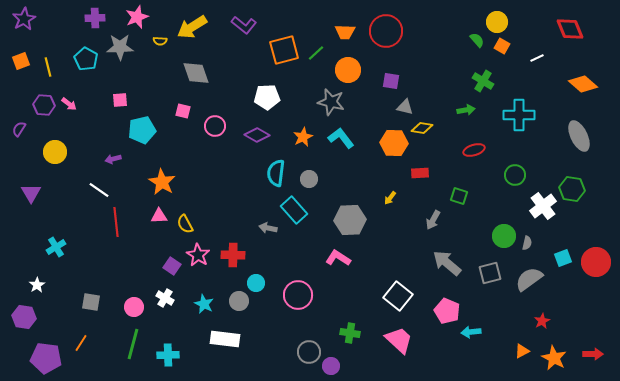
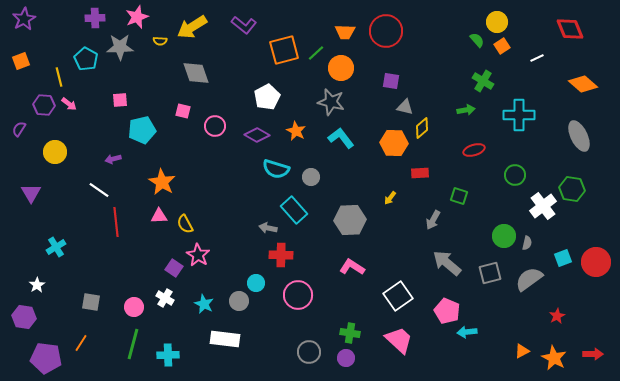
orange square at (502, 46): rotated 28 degrees clockwise
yellow line at (48, 67): moved 11 px right, 10 px down
orange circle at (348, 70): moved 7 px left, 2 px up
white pentagon at (267, 97): rotated 25 degrees counterclockwise
yellow diamond at (422, 128): rotated 50 degrees counterclockwise
orange star at (303, 137): moved 7 px left, 6 px up; rotated 18 degrees counterclockwise
cyan semicircle at (276, 173): moved 4 px up; rotated 80 degrees counterclockwise
gray circle at (309, 179): moved 2 px right, 2 px up
red cross at (233, 255): moved 48 px right
pink L-shape at (338, 258): moved 14 px right, 9 px down
purple square at (172, 266): moved 2 px right, 2 px down
white square at (398, 296): rotated 16 degrees clockwise
red star at (542, 321): moved 15 px right, 5 px up
cyan arrow at (471, 332): moved 4 px left
purple circle at (331, 366): moved 15 px right, 8 px up
